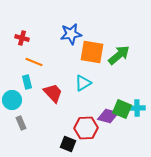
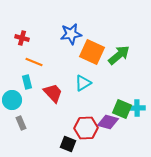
orange square: rotated 15 degrees clockwise
purple diamond: moved 6 px down
